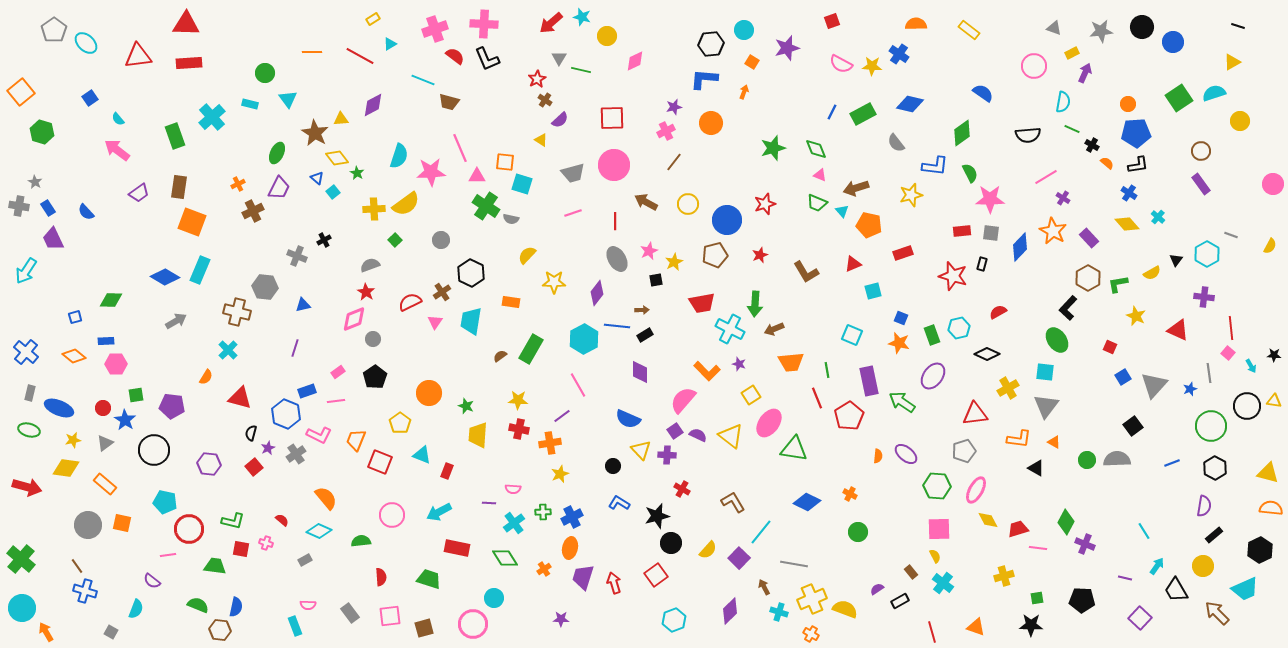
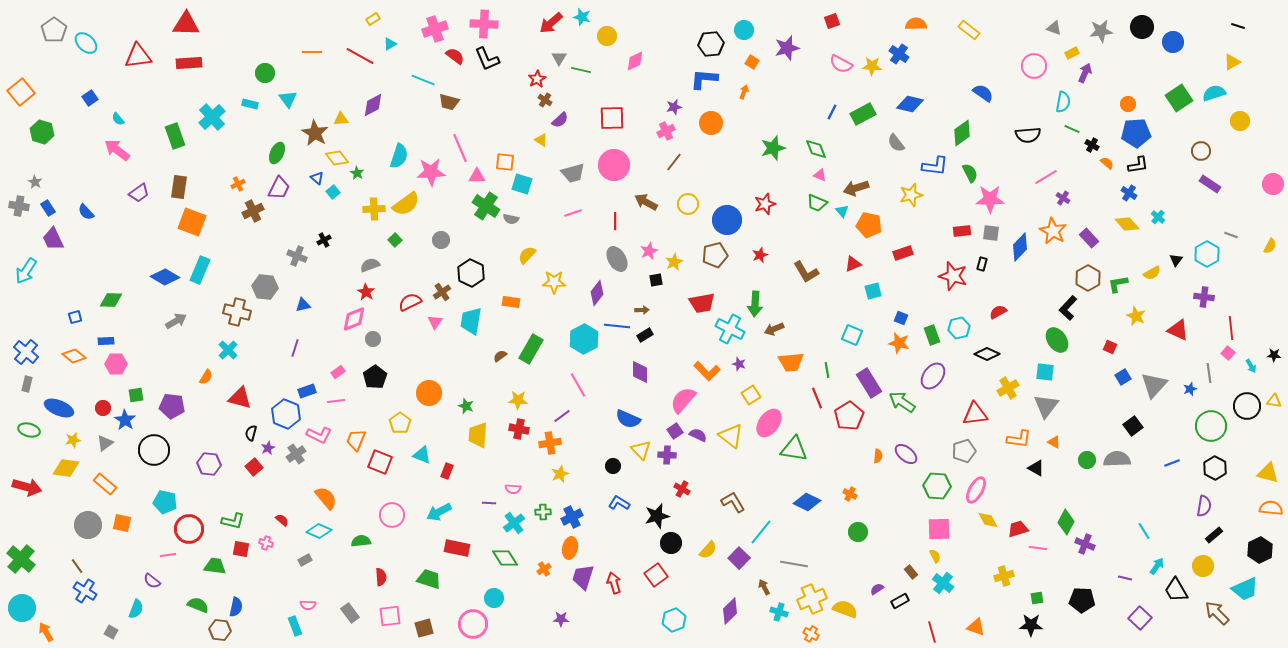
purple rectangle at (1201, 184): moved 9 px right; rotated 20 degrees counterclockwise
purple rectangle at (869, 381): moved 2 px down; rotated 20 degrees counterclockwise
gray rectangle at (30, 393): moved 3 px left, 9 px up
blue cross at (85, 591): rotated 15 degrees clockwise
